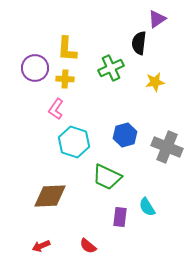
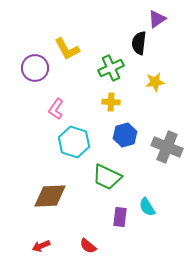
yellow L-shape: rotated 32 degrees counterclockwise
yellow cross: moved 46 px right, 23 px down
